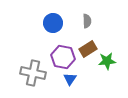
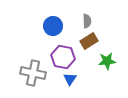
blue circle: moved 3 px down
brown rectangle: moved 1 px right, 8 px up
